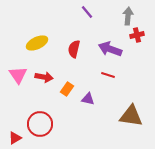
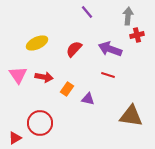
red semicircle: rotated 30 degrees clockwise
red circle: moved 1 px up
